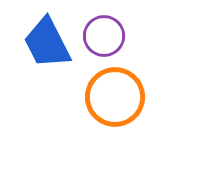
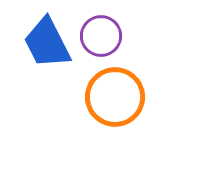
purple circle: moved 3 px left
